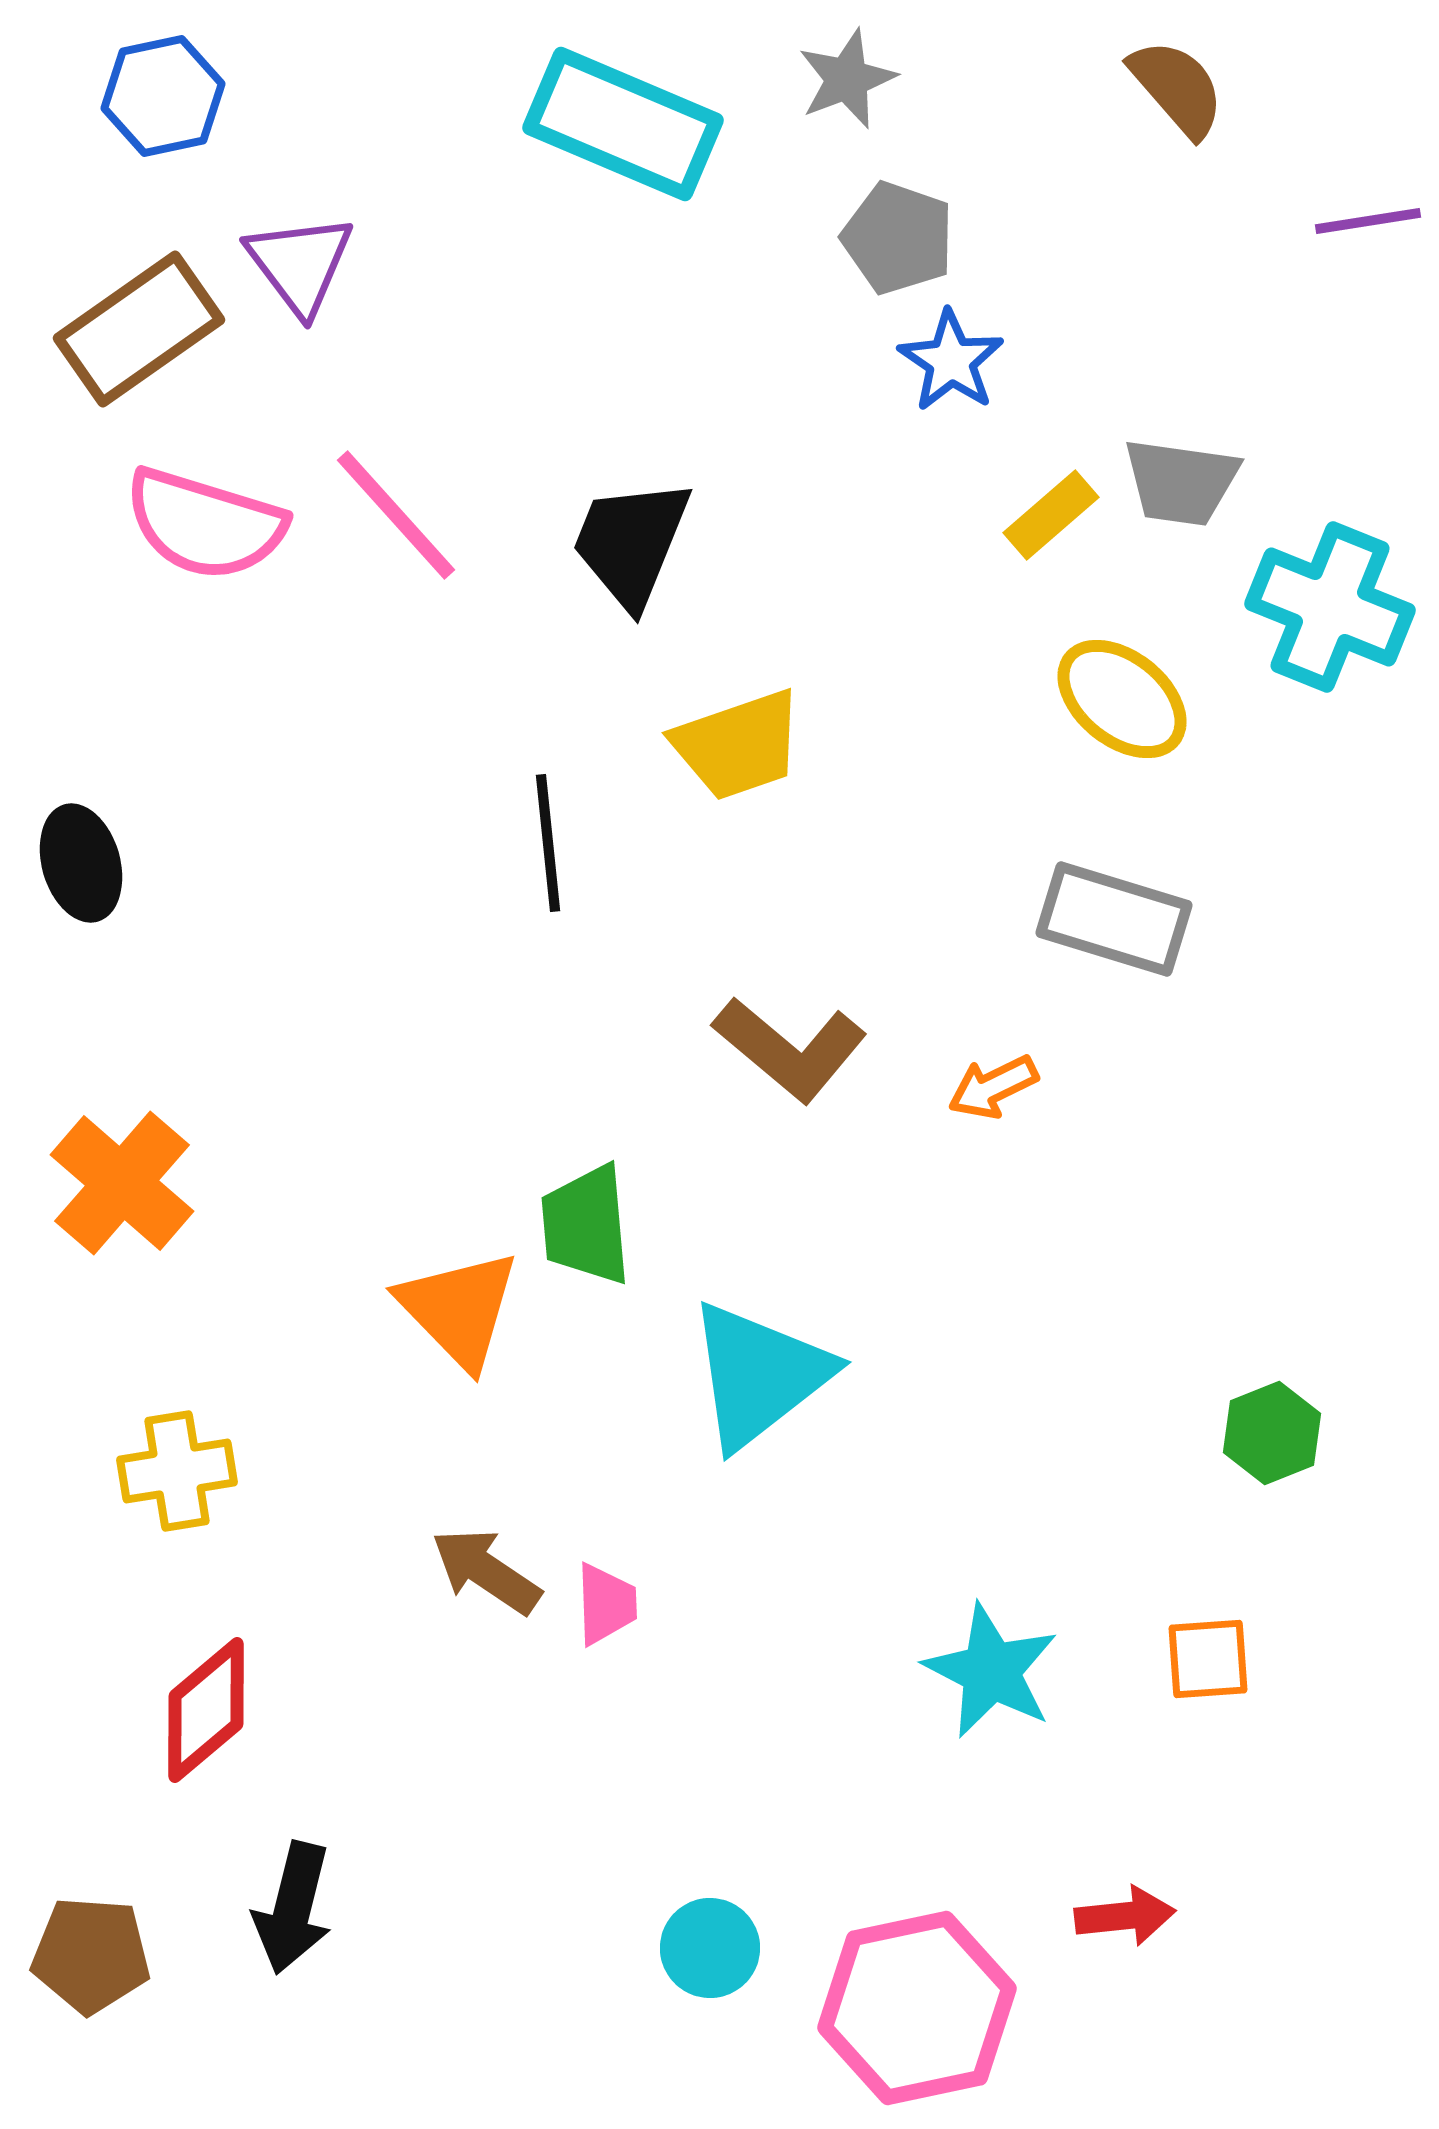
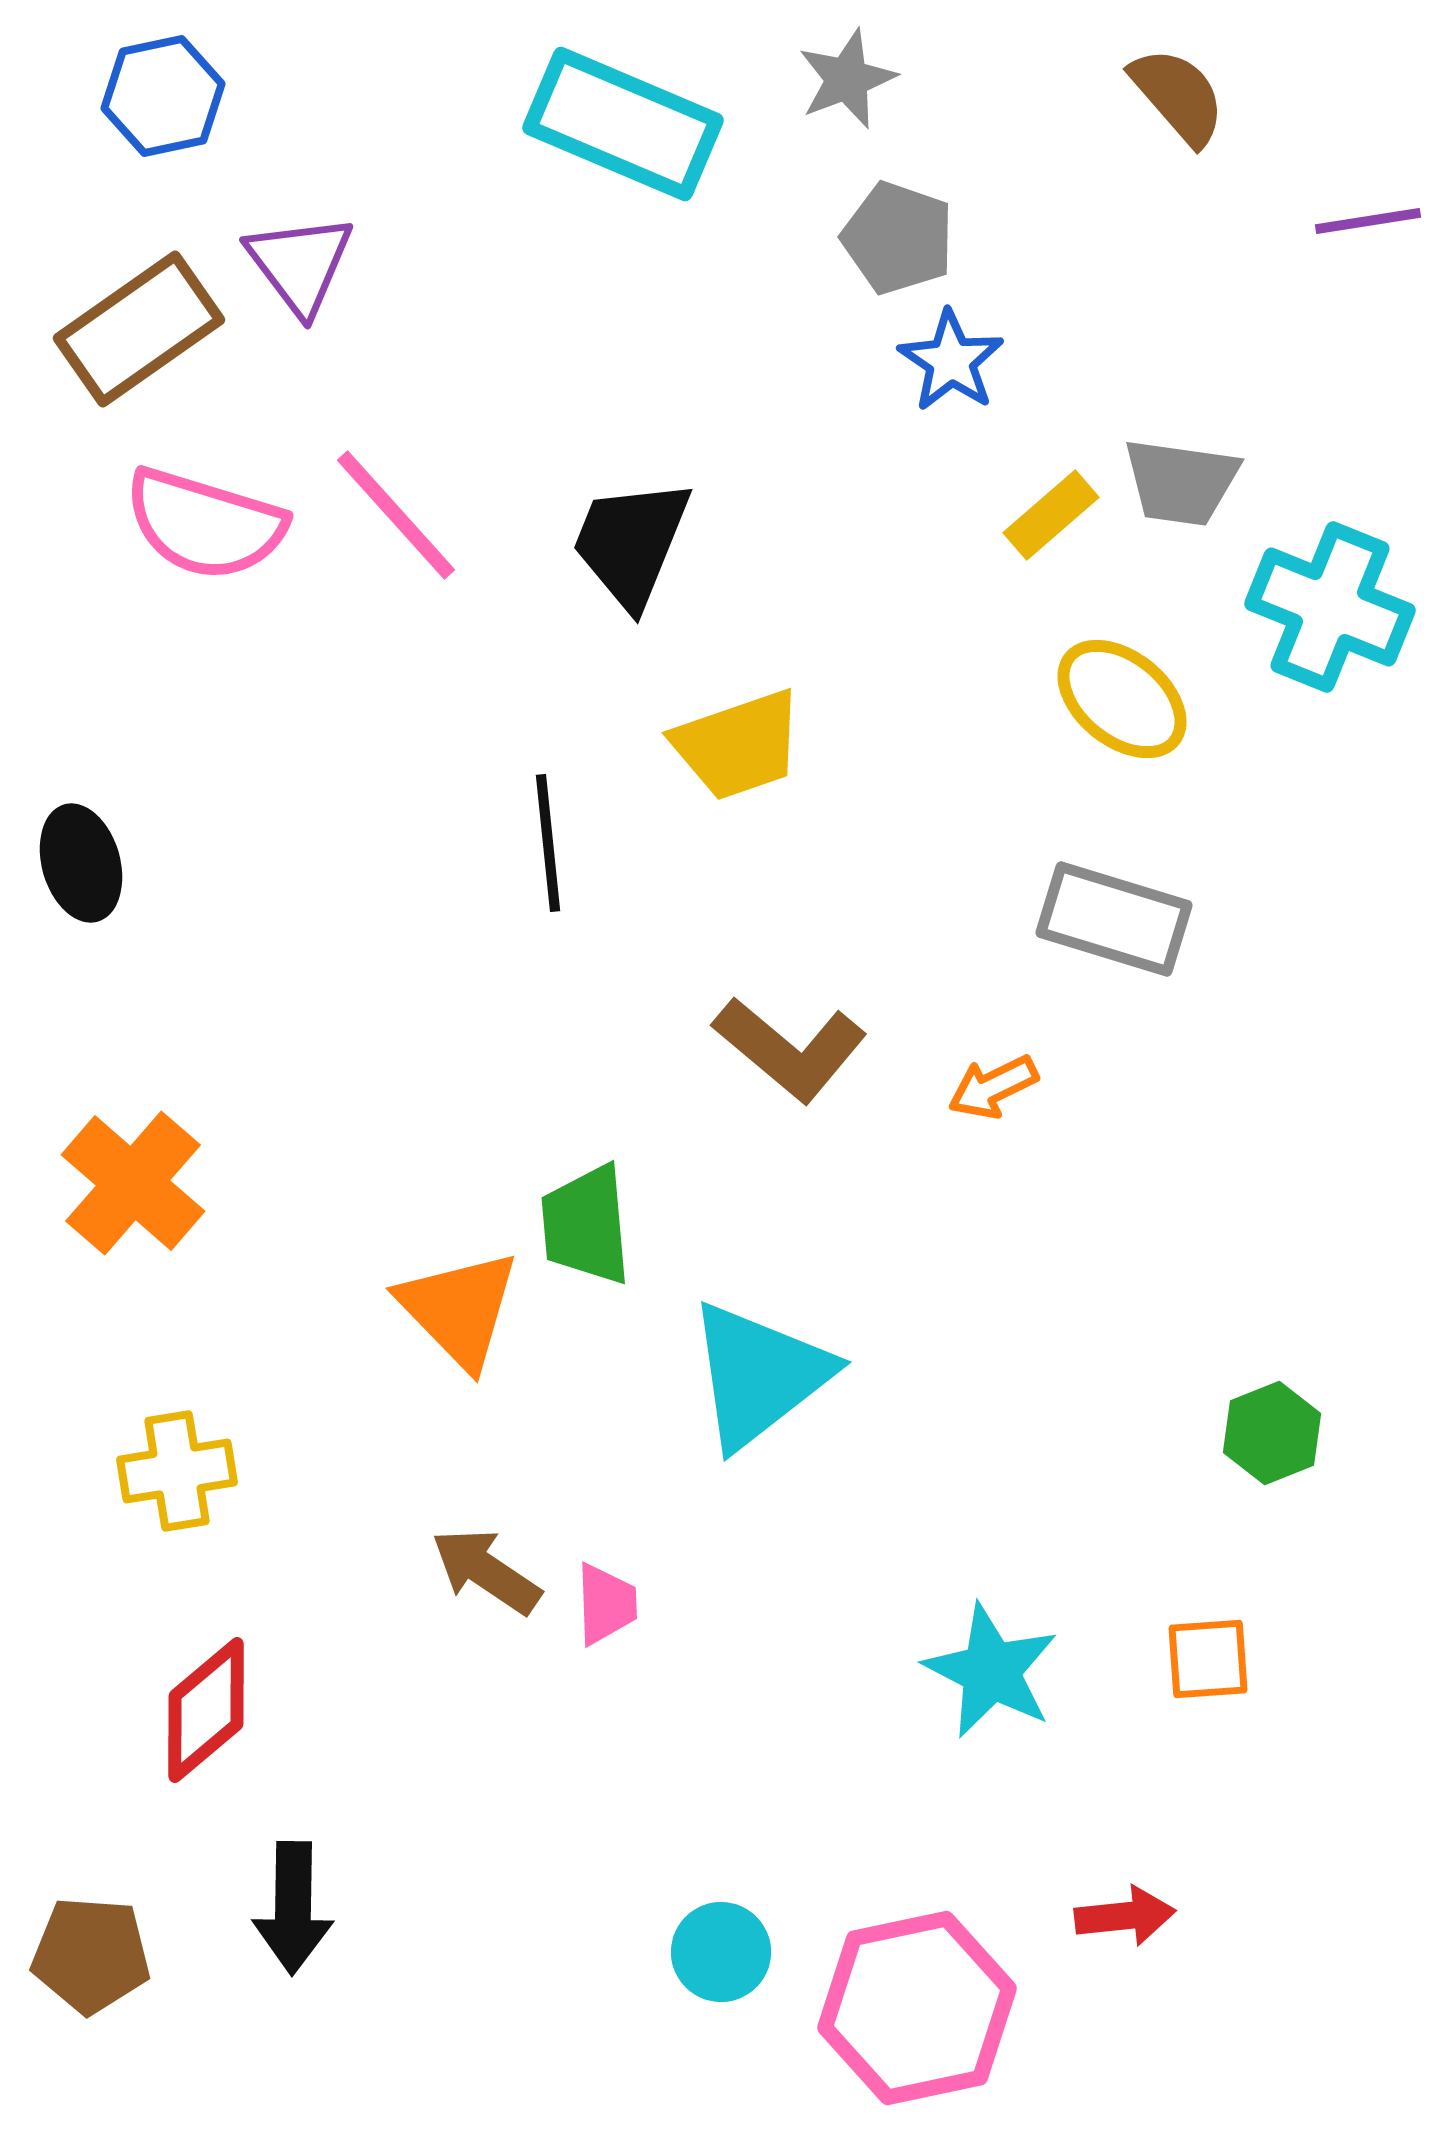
brown semicircle: moved 1 px right, 8 px down
orange cross: moved 11 px right
black arrow: rotated 13 degrees counterclockwise
cyan circle: moved 11 px right, 4 px down
